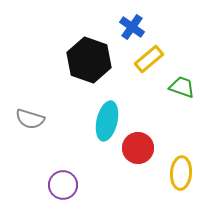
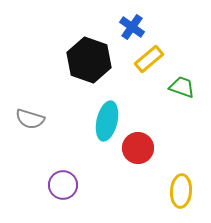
yellow ellipse: moved 18 px down
